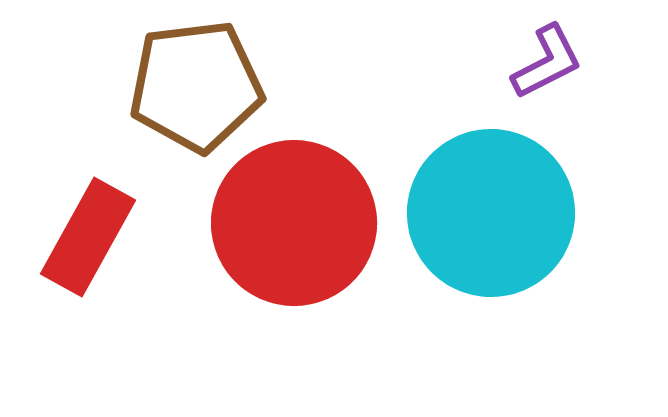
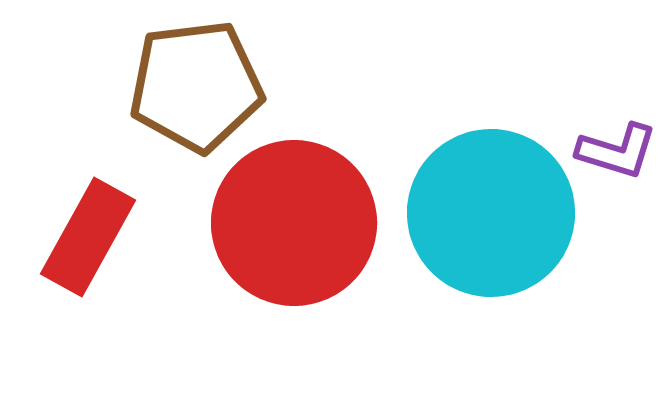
purple L-shape: moved 70 px right, 89 px down; rotated 44 degrees clockwise
